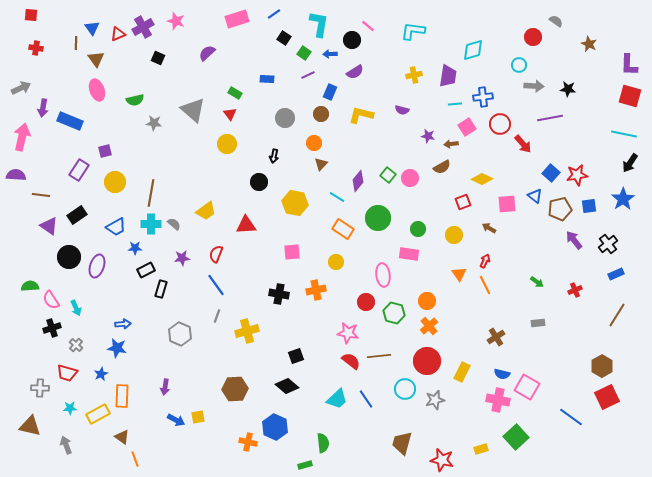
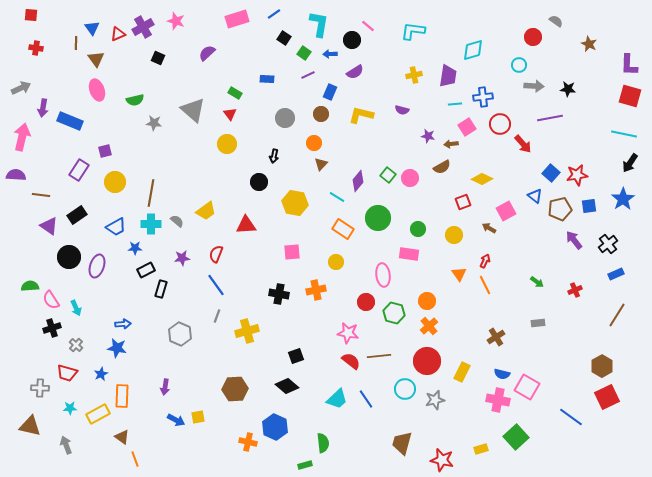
pink square at (507, 204): moved 1 px left, 7 px down; rotated 24 degrees counterclockwise
gray semicircle at (174, 224): moved 3 px right, 3 px up
